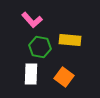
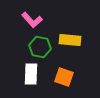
orange square: rotated 18 degrees counterclockwise
